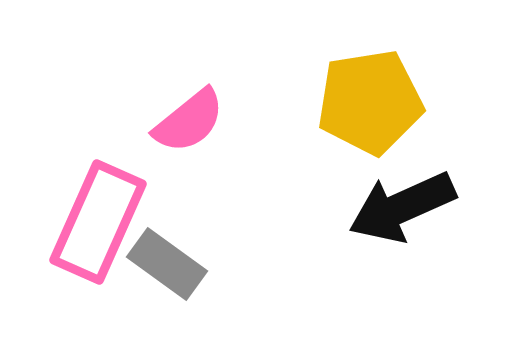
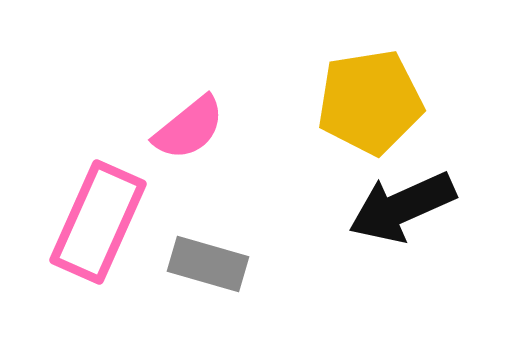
pink semicircle: moved 7 px down
gray rectangle: moved 41 px right; rotated 20 degrees counterclockwise
